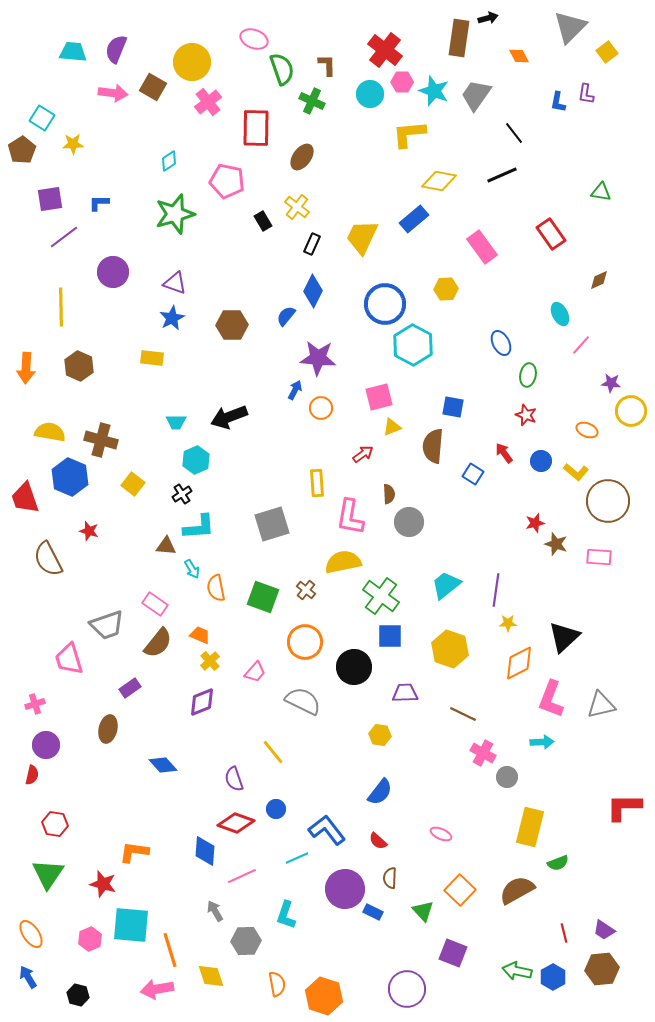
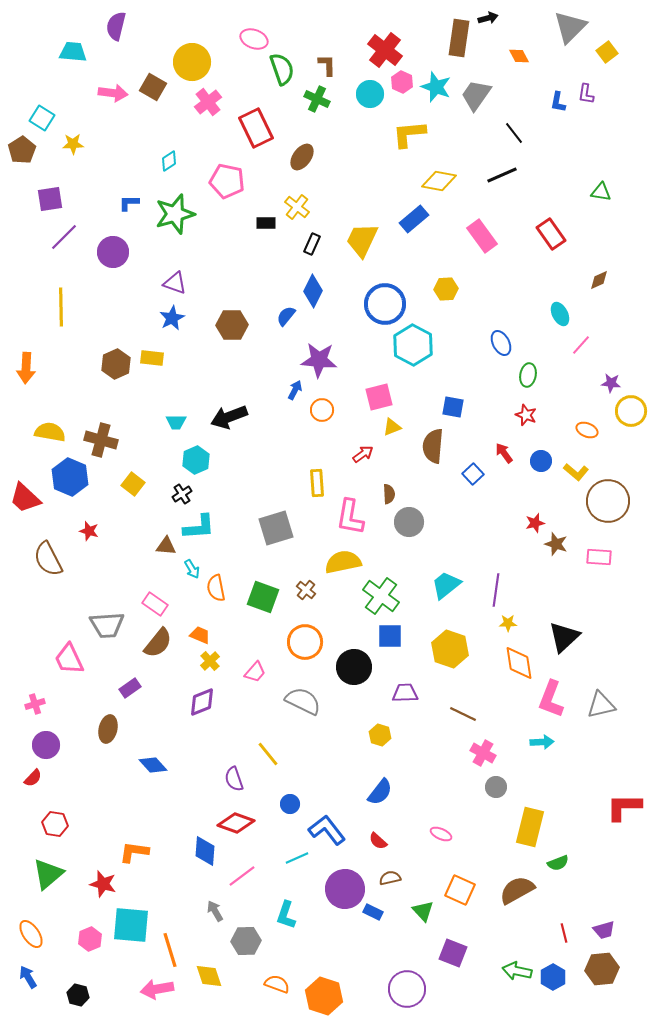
purple semicircle at (116, 49): moved 23 px up; rotated 8 degrees counterclockwise
pink hexagon at (402, 82): rotated 25 degrees clockwise
cyan star at (434, 91): moved 2 px right, 4 px up
green cross at (312, 101): moved 5 px right, 2 px up
red rectangle at (256, 128): rotated 27 degrees counterclockwise
blue L-shape at (99, 203): moved 30 px right
black rectangle at (263, 221): moved 3 px right, 2 px down; rotated 60 degrees counterclockwise
purple line at (64, 237): rotated 8 degrees counterclockwise
yellow trapezoid at (362, 237): moved 3 px down
pink rectangle at (482, 247): moved 11 px up
purple circle at (113, 272): moved 20 px up
purple star at (318, 358): moved 1 px right, 2 px down
brown hexagon at (79, 366): moved 37 px right, 2 px up; rotated 12 degrees clockwise
orange circle at (321, 408): moved 1 px right, 2 px down
blue square at (473, 474): rotated 15 degrees clockwise
red trapezoid at (25, 498): rotated 28 degrees counterclockwise
gray square at (272, 524): moved 4 px right, 4 px down
gray trapezoid at (107, 625): rotated 15 degrees clockwise
pink trapezoid at (69, 659): rotated 8 degrees counterclockwise
orange diamond at (519, 663): rotated 72 degrees counterclockwise
yellow hexagon at (380, 735): rotated 10 degrees clockwise
yellow line at (273, 752): moved 5 px left, 2 px down
blue diamond at (163, 765): moved 10 px left
red semicircle at (32, 775): moved 1 px right, 3 px down; rotated 30 degrees clockwise
gray circle at (507, 777): moved 11 px left, 10 px down
blue circle at (276, 809): moved 14 px right, 5 px up
green triangle at (48, 874): rotated 16 degrees clockwise
pink line at (242, 876): rotated 12 degrees counterclockwise
brown semicircle at (390, 878): rotated 75 degrees clockwise
orange square at (460, 890): rotated 20 degrees counterclockwise
purple trapezoid at (604, 930): rotated 50 degrees counterclockwise
yellow diamond at (211, 976): moved 2 px left
orange semicircle at (277, 984): rotated 60 degrees counterclockwise
